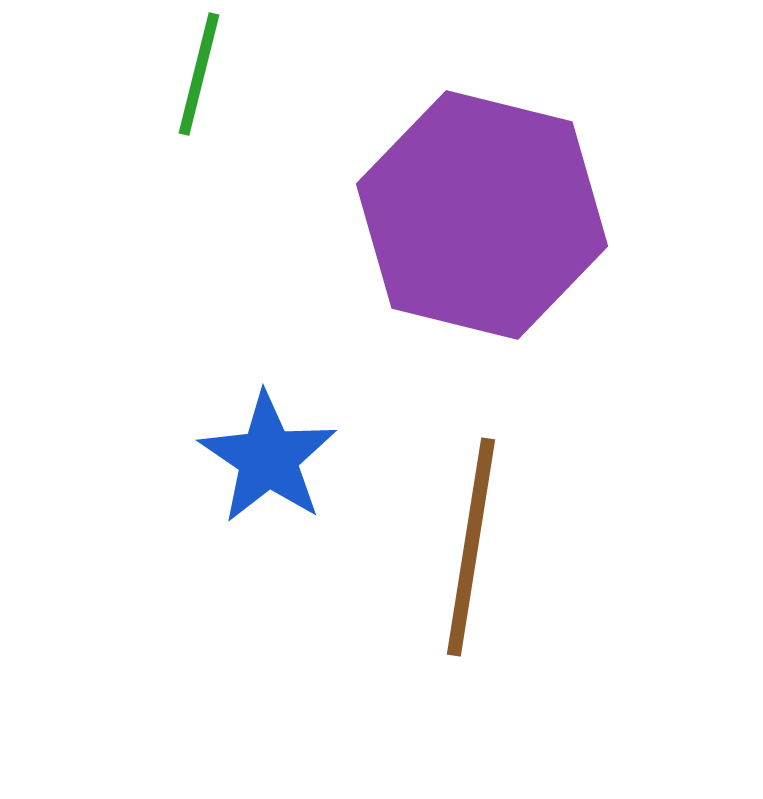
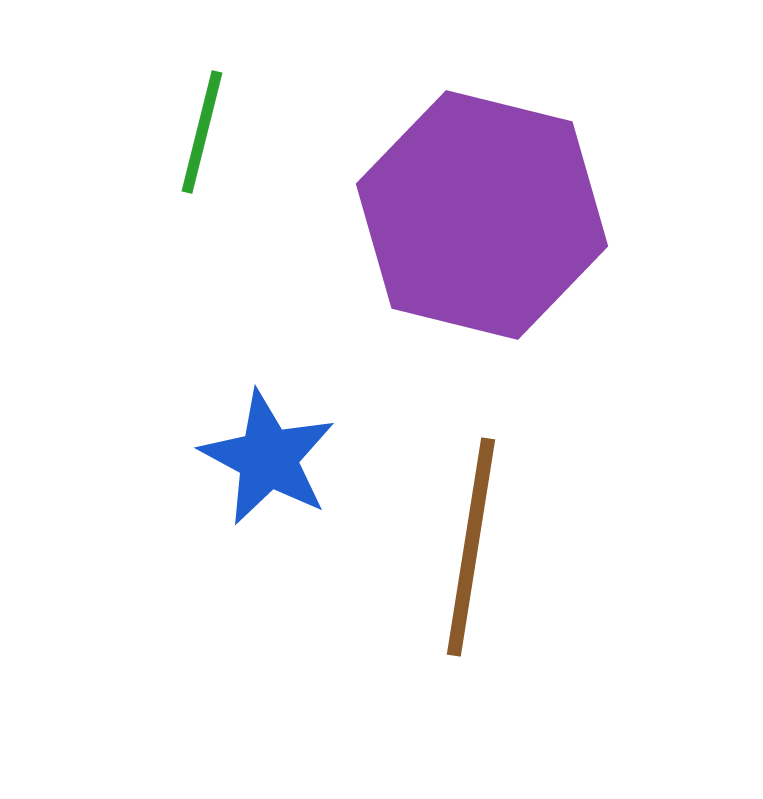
green line: moved 3 px right, 58 px down
blue star: rotated 6 degrees counterclockwise
